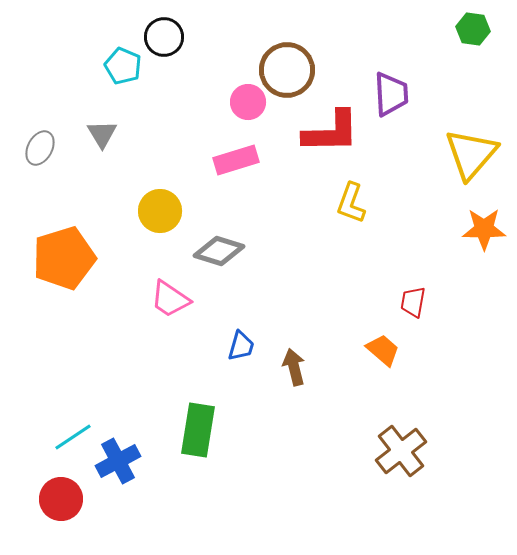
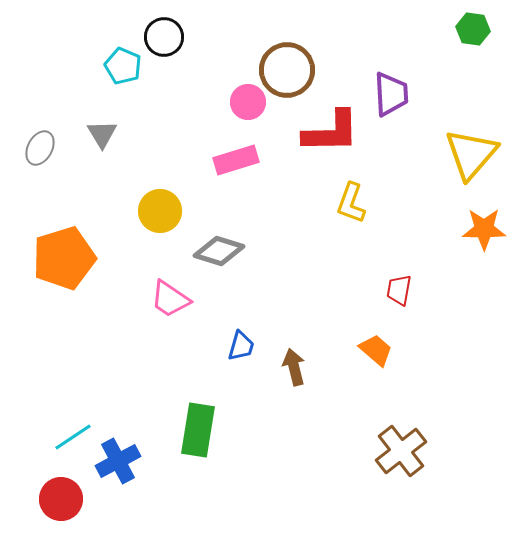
red trapezoid: moved 14 px left, 12 px up
orange trapezoid: moved 7 px left
